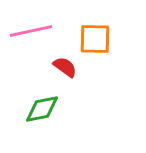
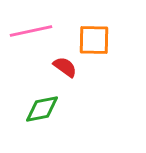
orange square: moved 1 px left, 1 px down
